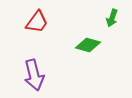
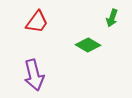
green diamond: rotated 15 degrees clockwise
